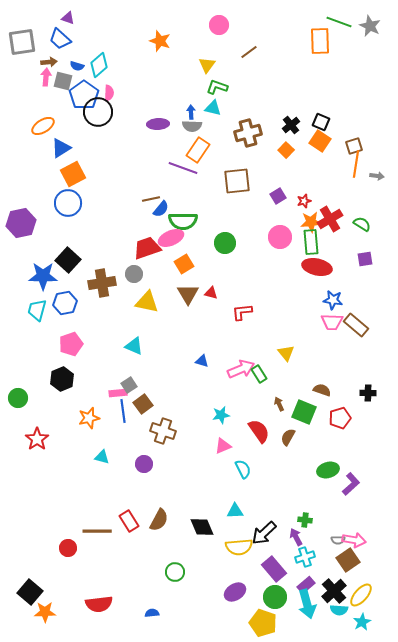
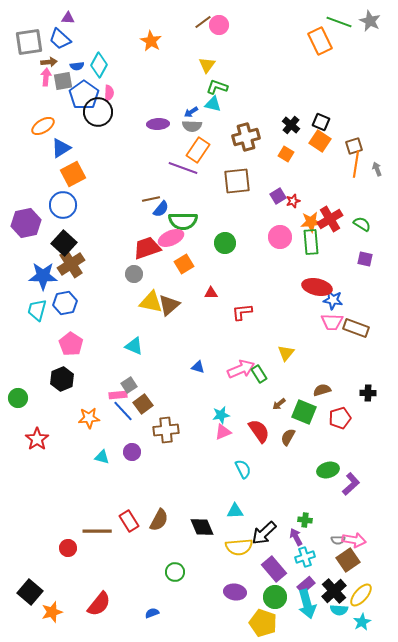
purple triangle at (68, 18): rotated 16 degrees counterclockwise
gray star at (370, 26): moved 5 px up
orange star at (160, 41): moved 9 px left; rotated 10 degrees clockwise
orange rectangle at (320, 41): rotated 24 degrees counterclockwise
gray square at (22, 42): moved 7 px right
brown line at (249, 52): moved 46 px left, 30 px up
cyan diamond at (99, 65): rotated 20 degrees counterclockwise
blue semicircle at (77, 66): rotated 24 degrees counterclockwise
gray square at (63, 81): rotated 24 degrees counterclockwise
cyan triangle at (213, 108): moved 4 px up
blue arrow at (191, 112): rotated 120 degrees counterclockwise
black cross at (291, 125): rotated 12 degrees counterclockwise
brown cross at (248, 133): moved 2 px left, 4 px down
orange square at (286, 150): moved 4 px down; rotated 14 degrees counterclockwise
gray arrow at (377, 176): moved 7 px up; rotated 120 degrees counterclockwise
red star at (304, 201): moved 11 px left
blue circle at (68, 203): moved 5 px left, 2 px down
purple hexagon at (21, 223): moved 5 px right
purple square at (365, 259): rotated 21 degrees clockwise
black square at (68, 260): moved 4 px left, 17 px up
red ellipse at (317, 267): moved 20 px down
brown cross at (102, 283): moved 31 px left, 19 px up; rotated 24 degrees counterclockwise
red triangle at (211, 293): rotated 16 degrees counterclockwise
brown triangle at (188, 294): moved 19 px left, 11 px down; rotated 20 degrees clockwise
yellow triangle at (147, 302): moved 4 px right
brown rectangle at (356, 325): moved 3 px down; rotated 20 degrees counterclockwise
pink pentagon at (71, 344): rotated 20 degrees counterclockwise
yellow triangle at (286, 353): rotated 18 degrees clockwise
blue triangle at (202, 361): moved 4 px left, 6 px down
brown semicircle at (322, 390): rotated 36 degrees counterclockwise
pink rectangle at (118, 393): moved 2 px down
brown arrow at (279, 404): rotated 104 degrees counterclockwise
blue line at (123, 411): rotated 35 degrees counterclockwise
orange star at (89, 418): rotated 10 degrees clockwise
brown cross at (163, 431): moved 3 px right, 1 px up; rotated 25 degrees counterclockwise
pink triangle at (223, 446): moved 14 px up
purple circle at (144, 464): moved 12 px left, 12 px up
purple ellipse at (235, 592): rotated 40 degrees clockwise
red semicircle at (99, 604): rotated 44 degrees counterclockwise
orange star at (45, 612): moved 7 px right; rotated 15 degrees counterclockwise
blue semicircle at (152, 613): rotated 16 degrees counterclockwise
